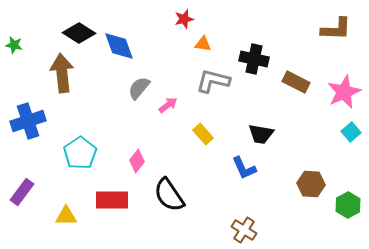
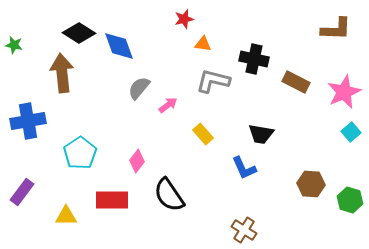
blue cross: rotated 8 degrees clockwise
green hexagon: moved 2 px right, 5 px up; rotated 15 degrees counterclockwise
